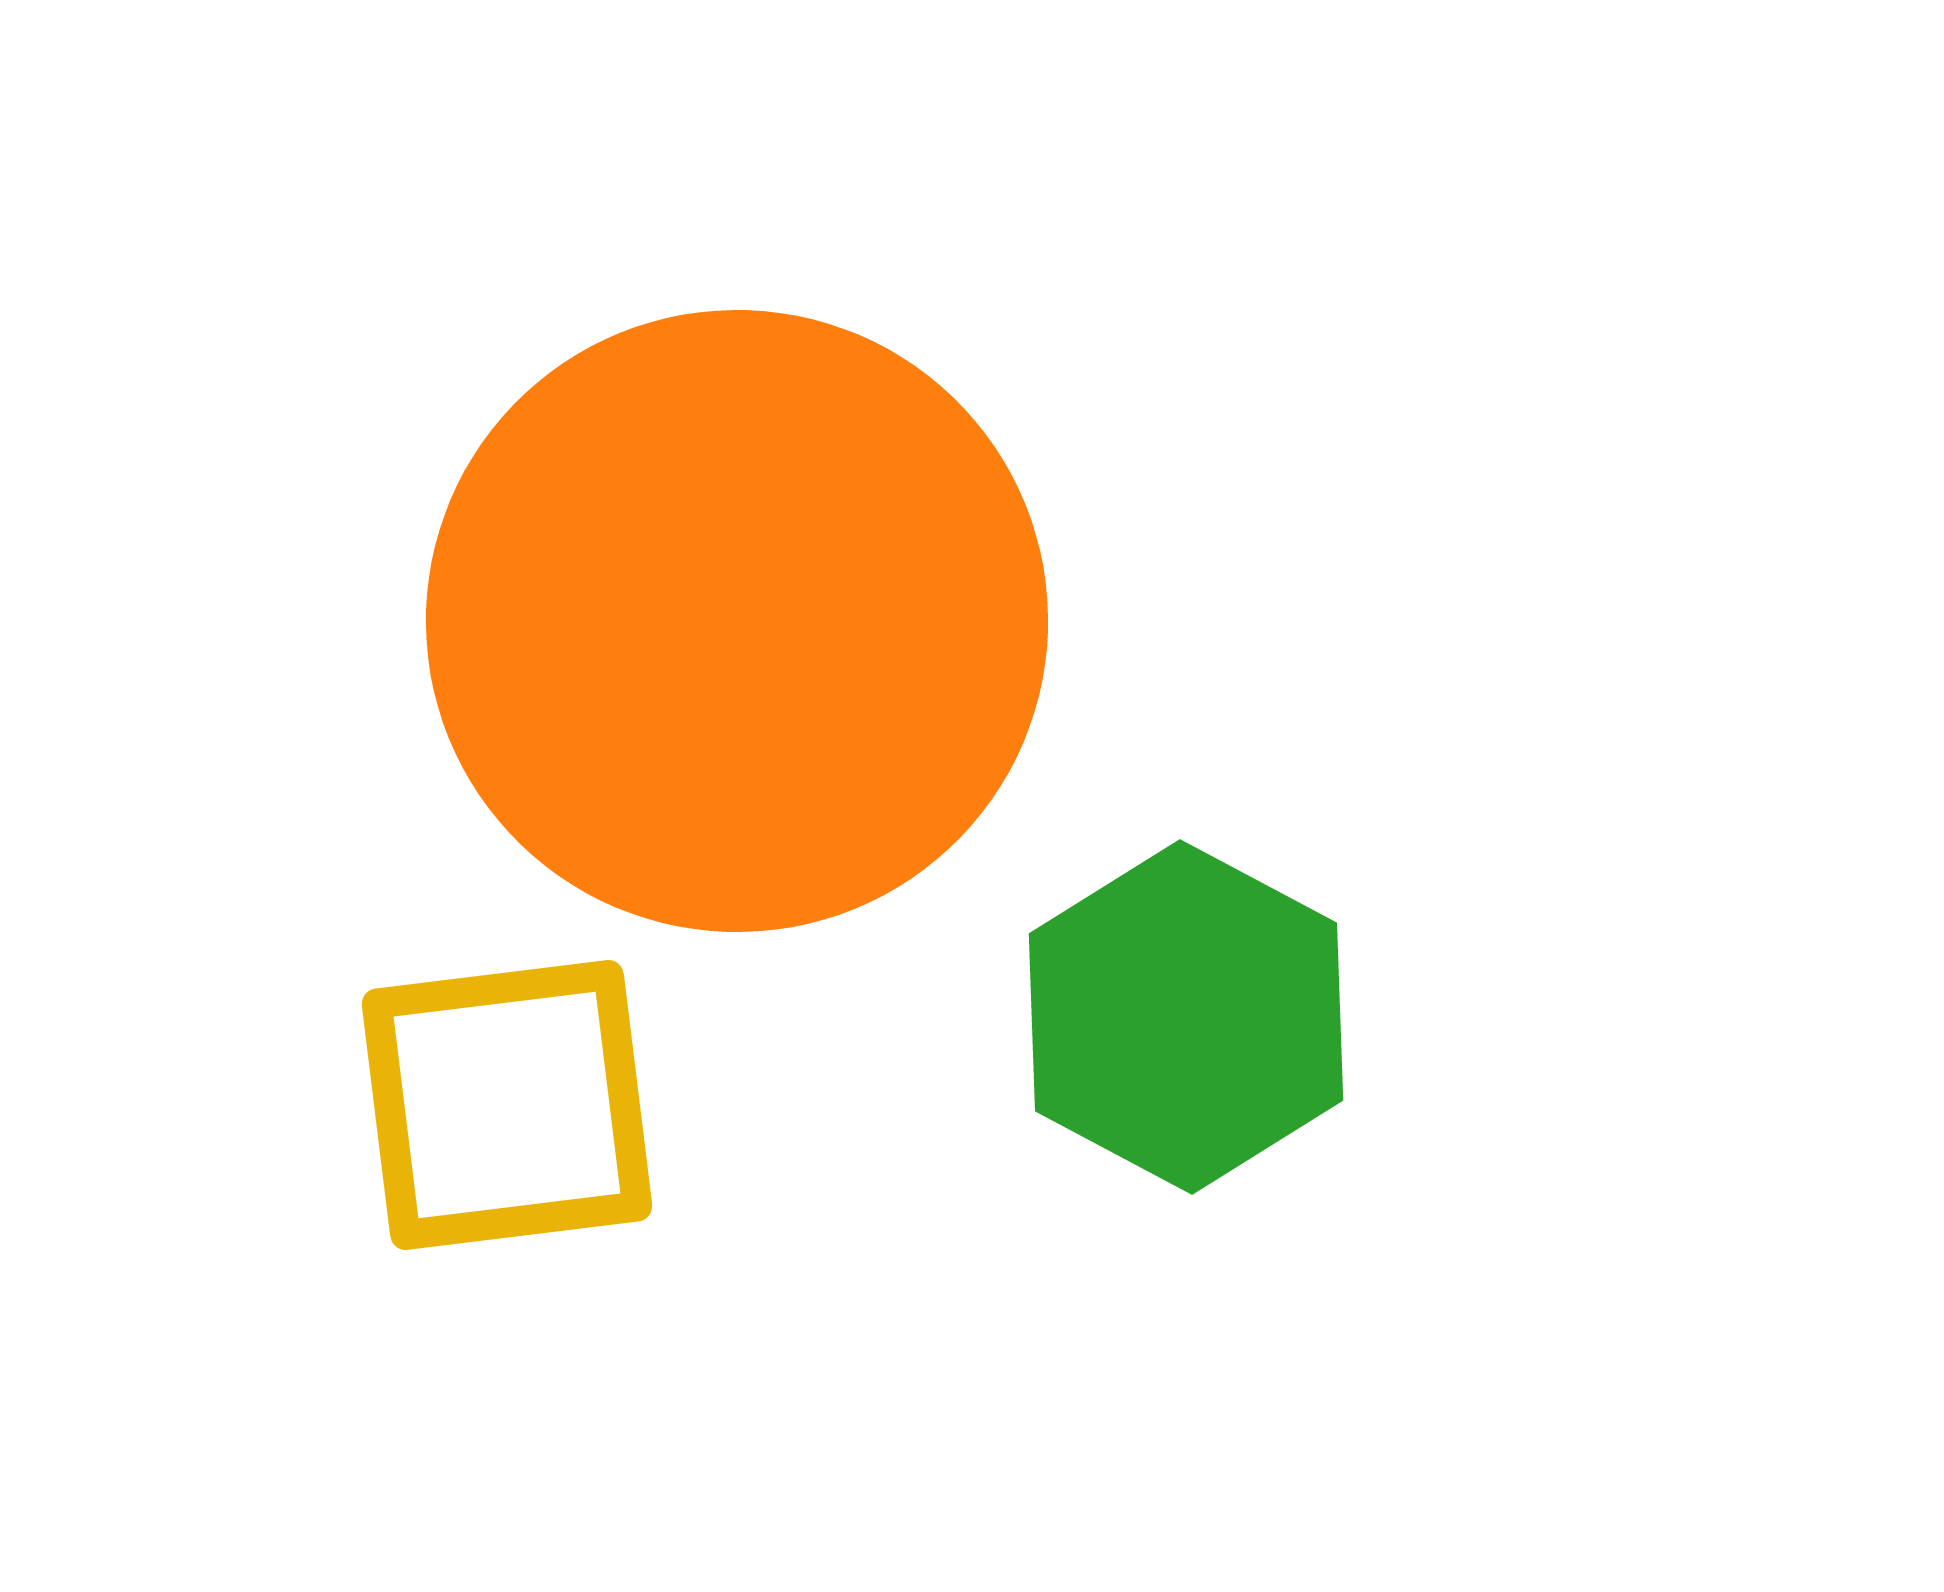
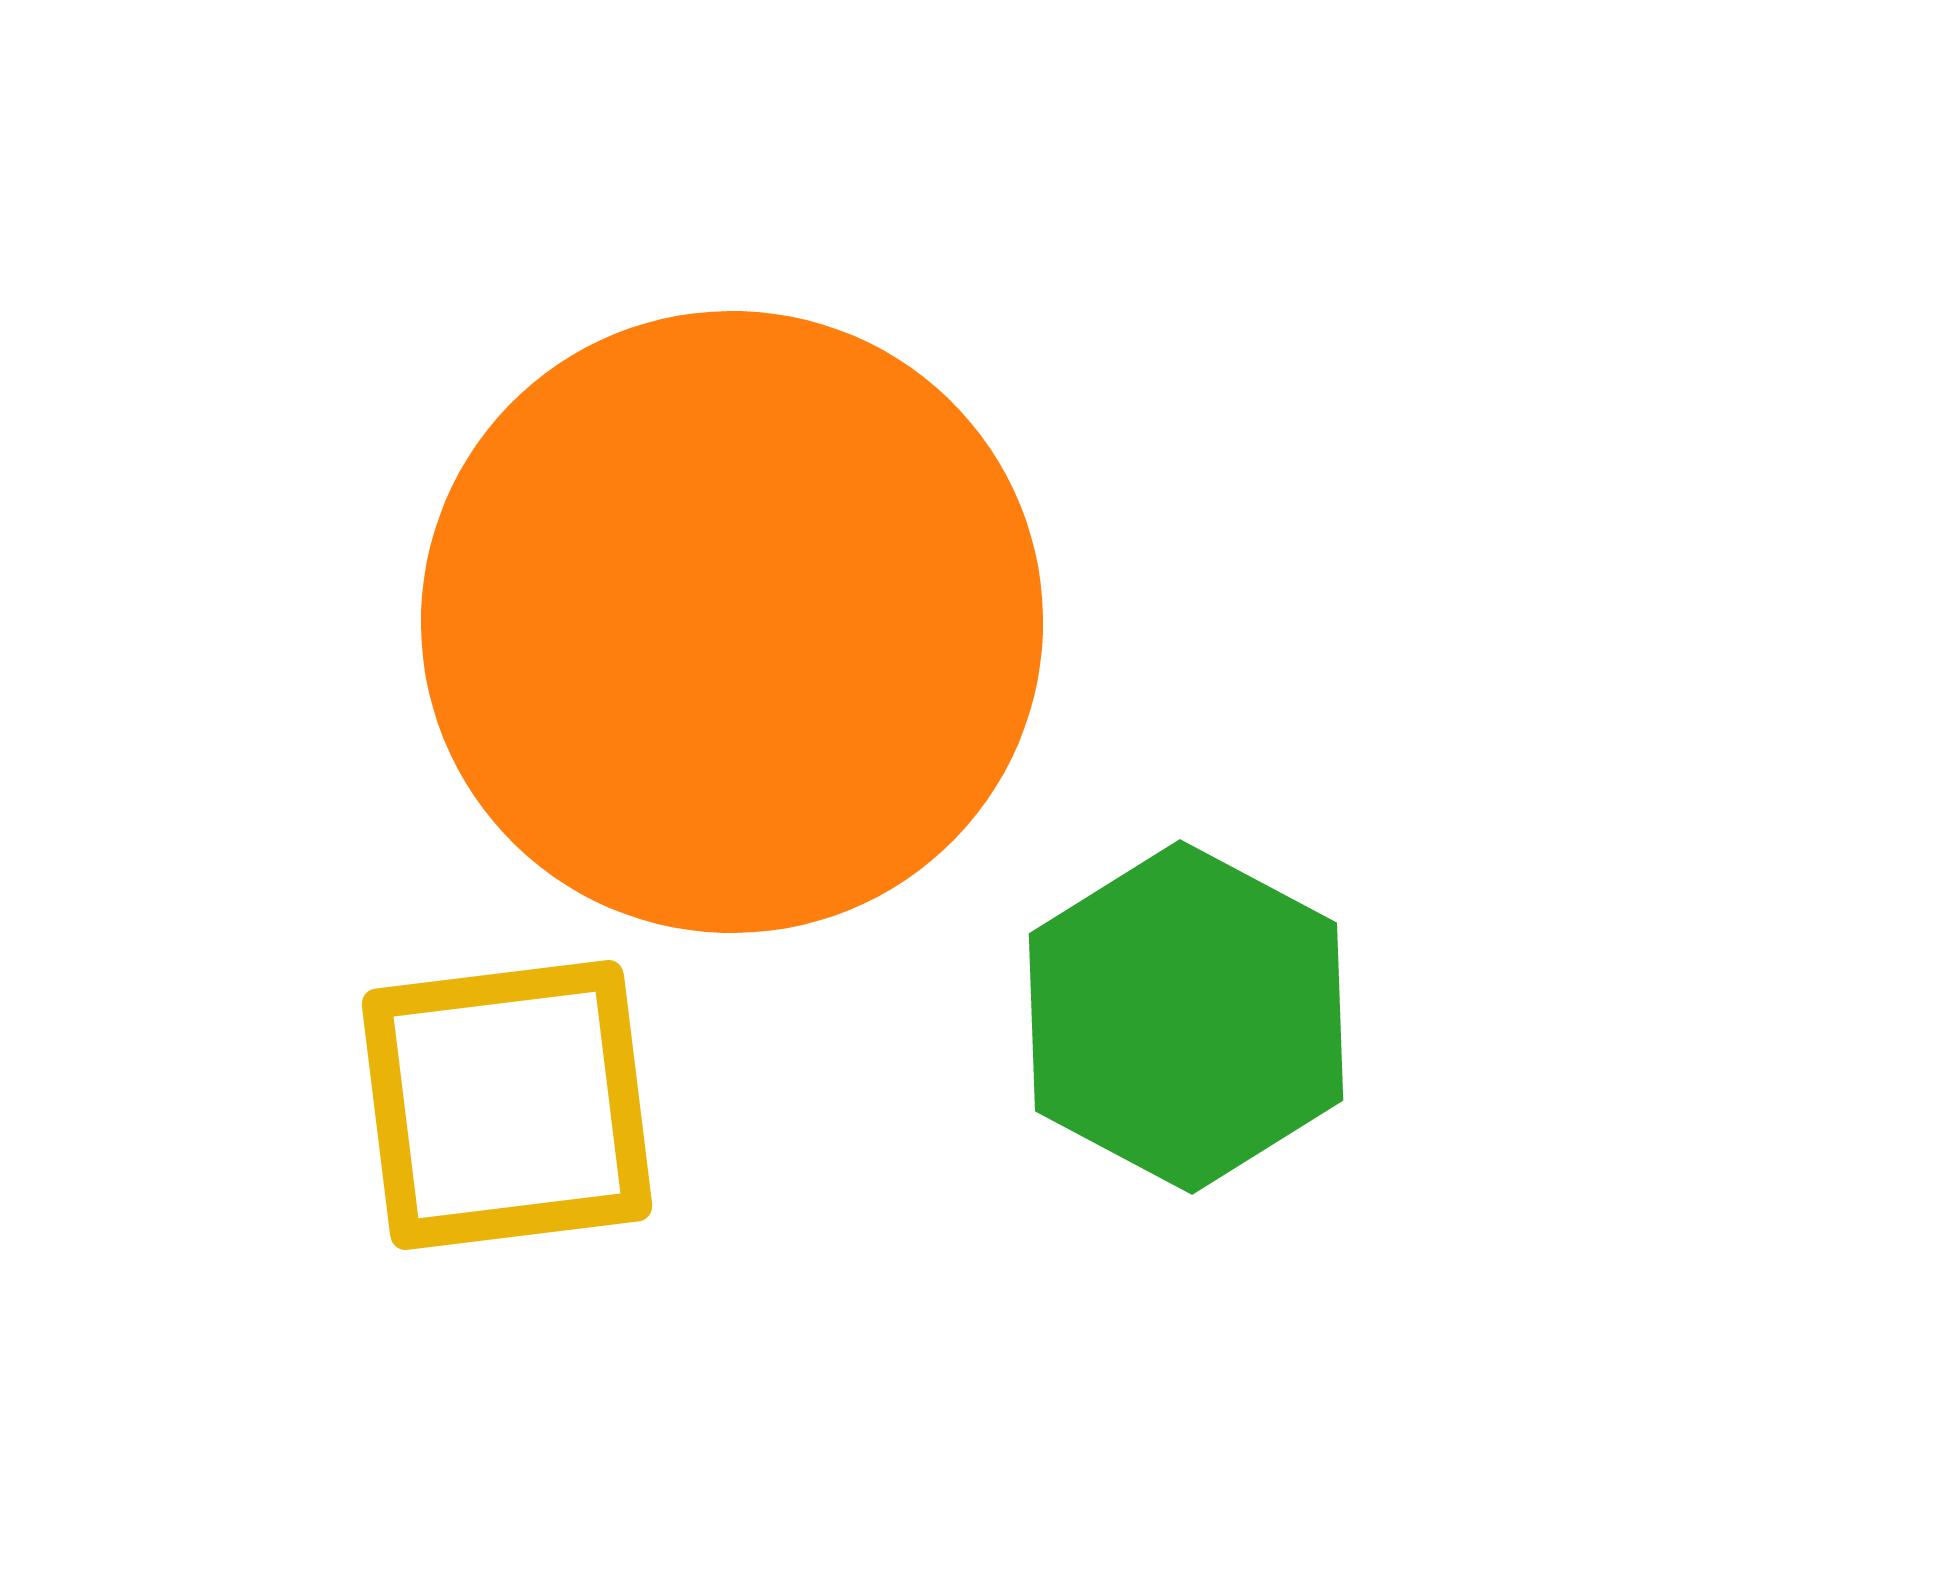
orange circle: moved 5 px left, 1 px down
